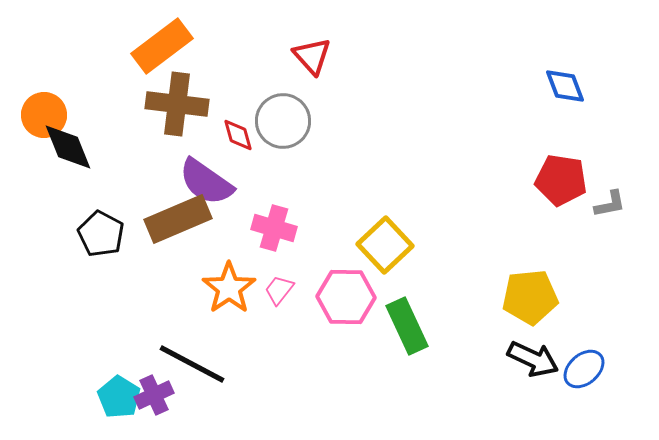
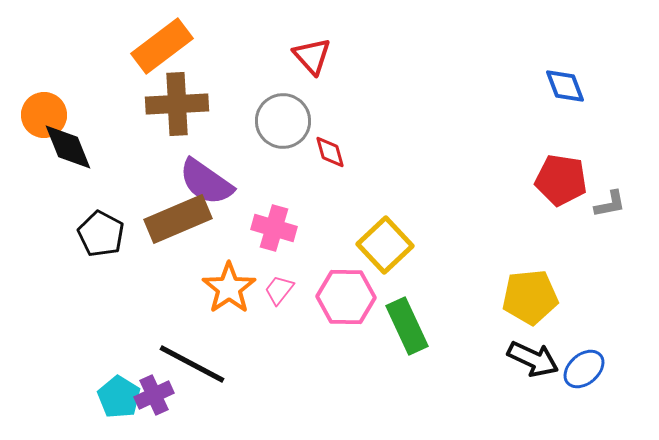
brown cross: rotated 10 degrees counterclockwise
red diamond: moved 92 px right, 17 px down
